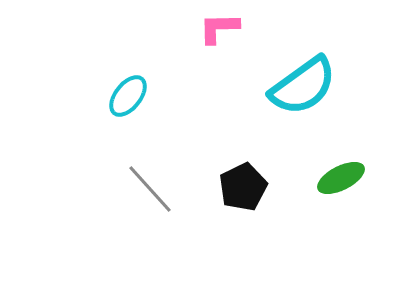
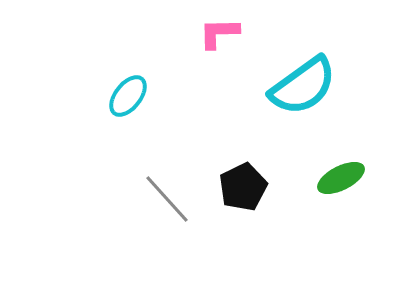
pink L-shape: moved 5 px down
gray line: moved 17 px right, 10 px down
